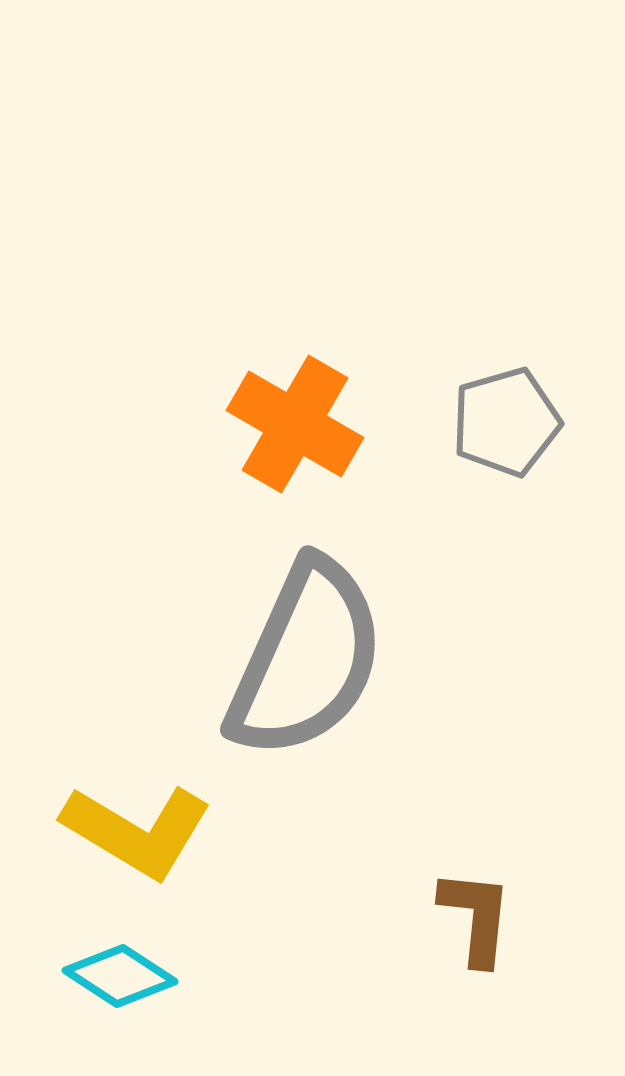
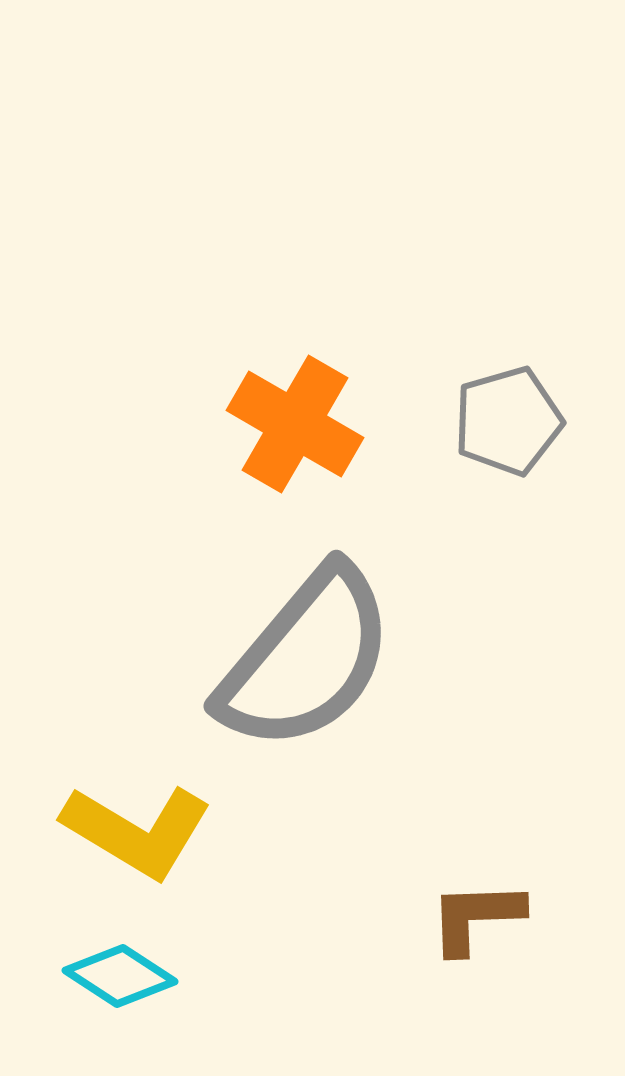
gray pentagon: moved 2 px right, 1 px up
gray semicircle: rotated 16 degrees clockwise
brown L-shape: rotated 98 degrees counterclockwise
